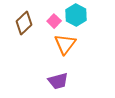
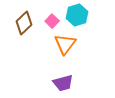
cyan hexagon: moved 1 px right; rotated 15 degrees clockwise
pink square: moved 2 px left
purple trapezoid: moved 5 px right, 2 px down
